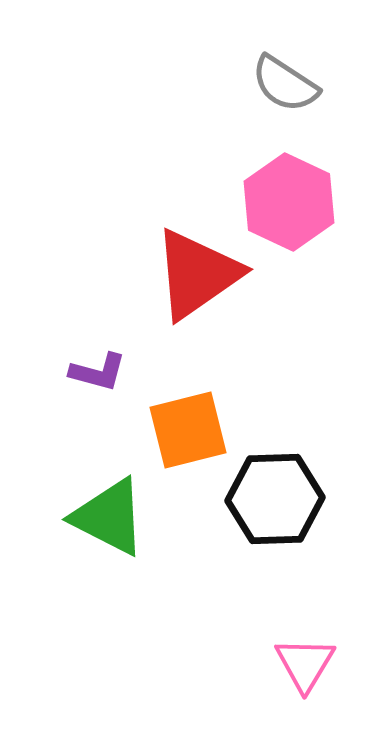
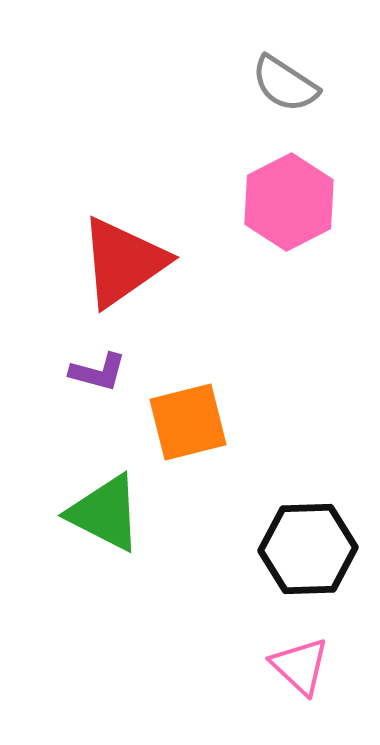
pink hexagon: rotated 8 degrees clockwise
red triangle: moved 74 px left, 12 px up
orange square: moved 8 px up
black hexagon: moved 33 px right, 50 px down
green triangle: moved 4 px left, 4 px up
pink triangle: moved 5 px left, 2 px down; rotated 18 degrees counterclockwise
